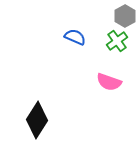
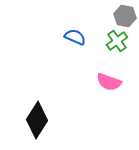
gray hexagon: rotated 20 degrees counterclockwise
